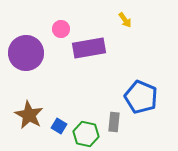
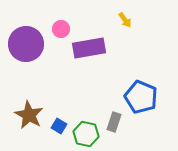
purple circle: moved 9 px up
gray rectangle: rotated 12 degrees clockwise
